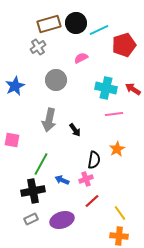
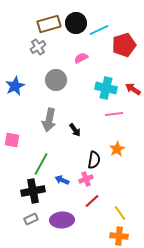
purple ellipse: rotated 15 degrees clockwise
